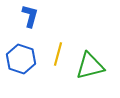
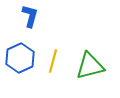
yellow line: moved 5 px left, 7 px down
blue hexagon: moved 1 px left, 1 px up; rotated 16 degrees clockwise
